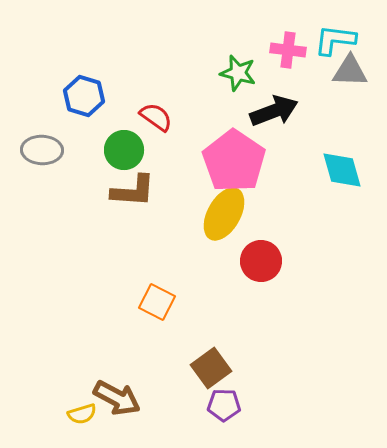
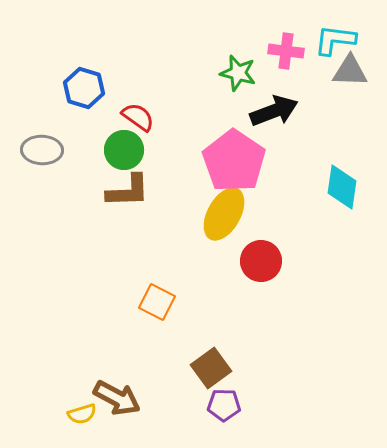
pink cross: moved 2 px left, 1 px down
blue hexagon: moved 8 px up
red semicircle: moved 18 px left
cyan diamond: moved 17 px down; rotated 24 degrees clockwise
brown L-shape: moved 5 px left; rotated 6 degrees counterclockwise
